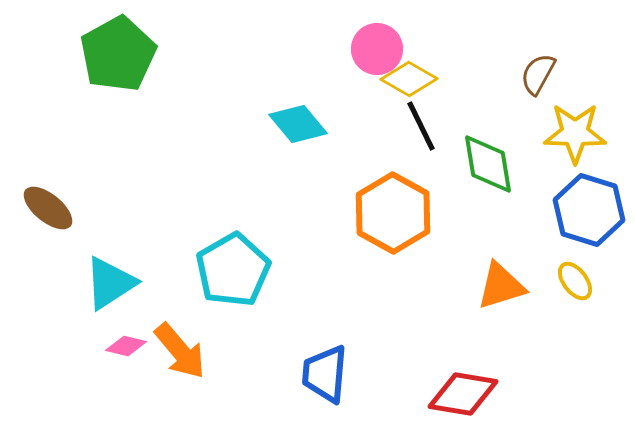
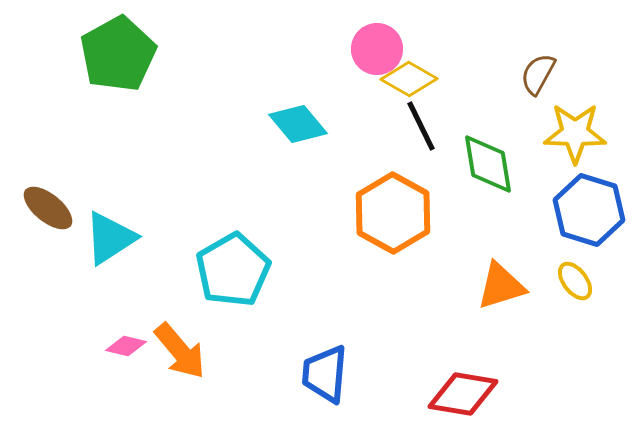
cyan triangle: moved 45 px up
